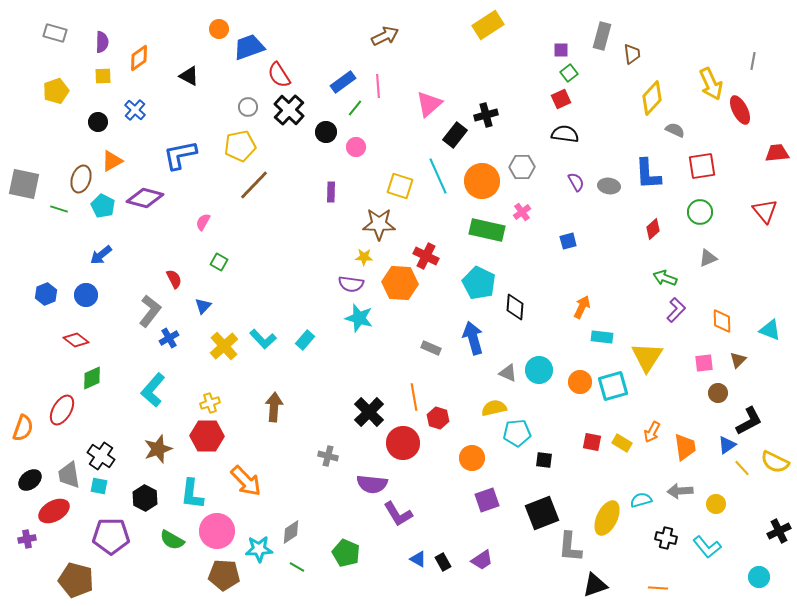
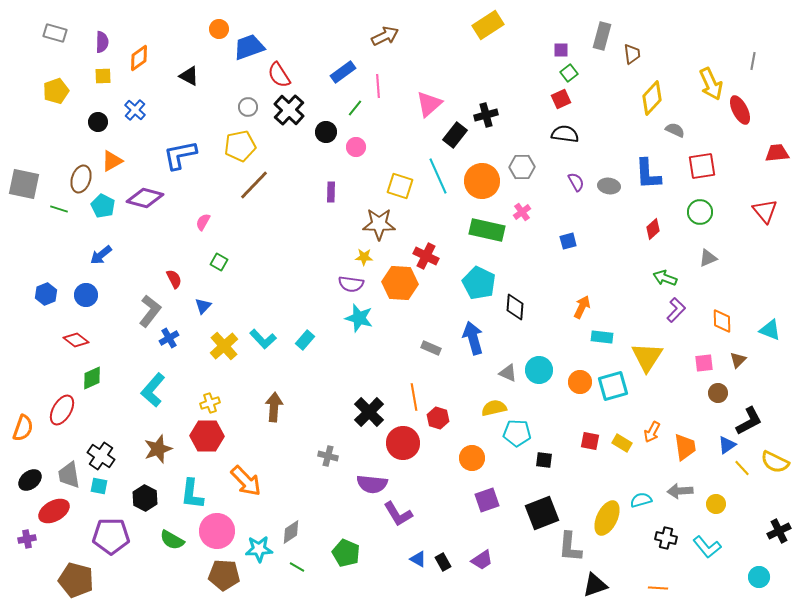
blue rectangle at (343, 82): moved 10 px up
cyan pentagon at (517, 433): rotated 8 degrees clockwise
red square at (592, 442): moved 2 px left, 1 px up
